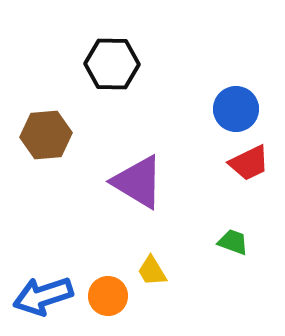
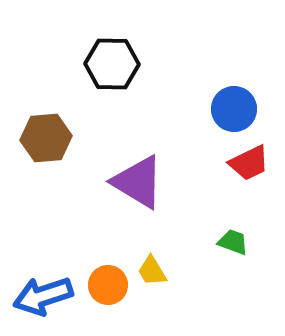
blue circle: moved 2 px left
brown hexagon: moved 3 px down
orange circle: moved 11 px up
